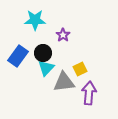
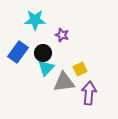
purple star: moved 1 px left; rotated 16 degrees counterclockwise
blue rectangle: moved 4 px up
